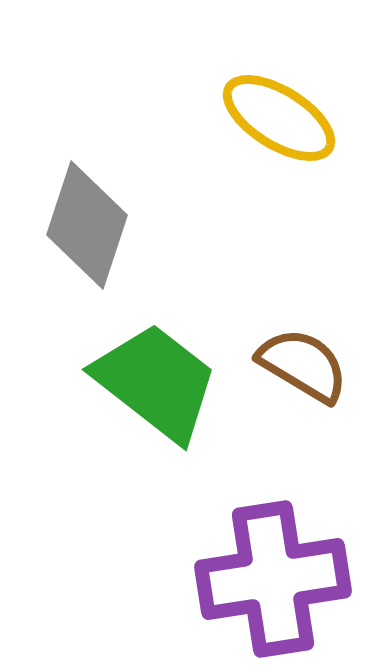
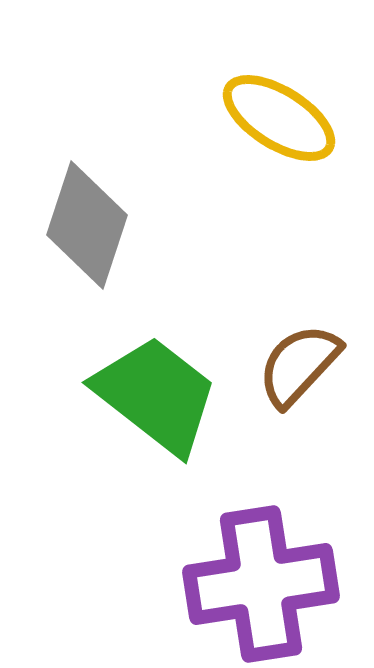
brown semicircle: moved 4 px left; rotated 78 degrees counterclockwise
green trapezoid: moved 13 px down
purple cross: moved 12 px left, 5 px down
